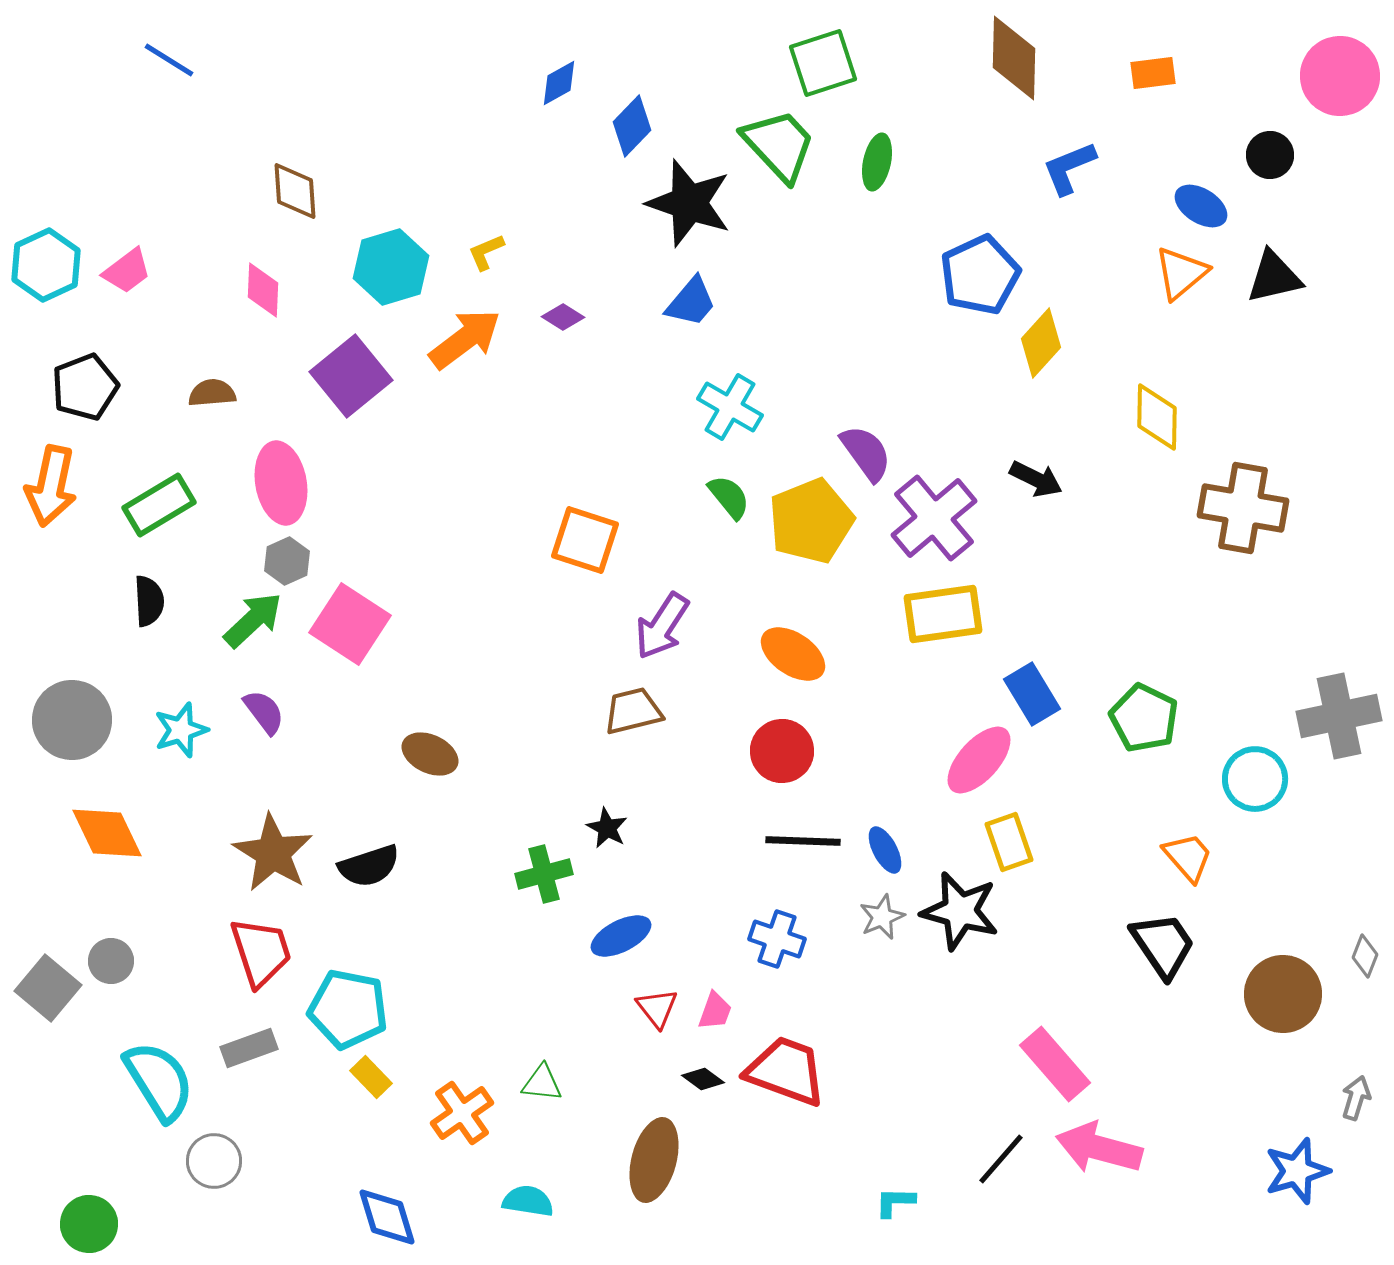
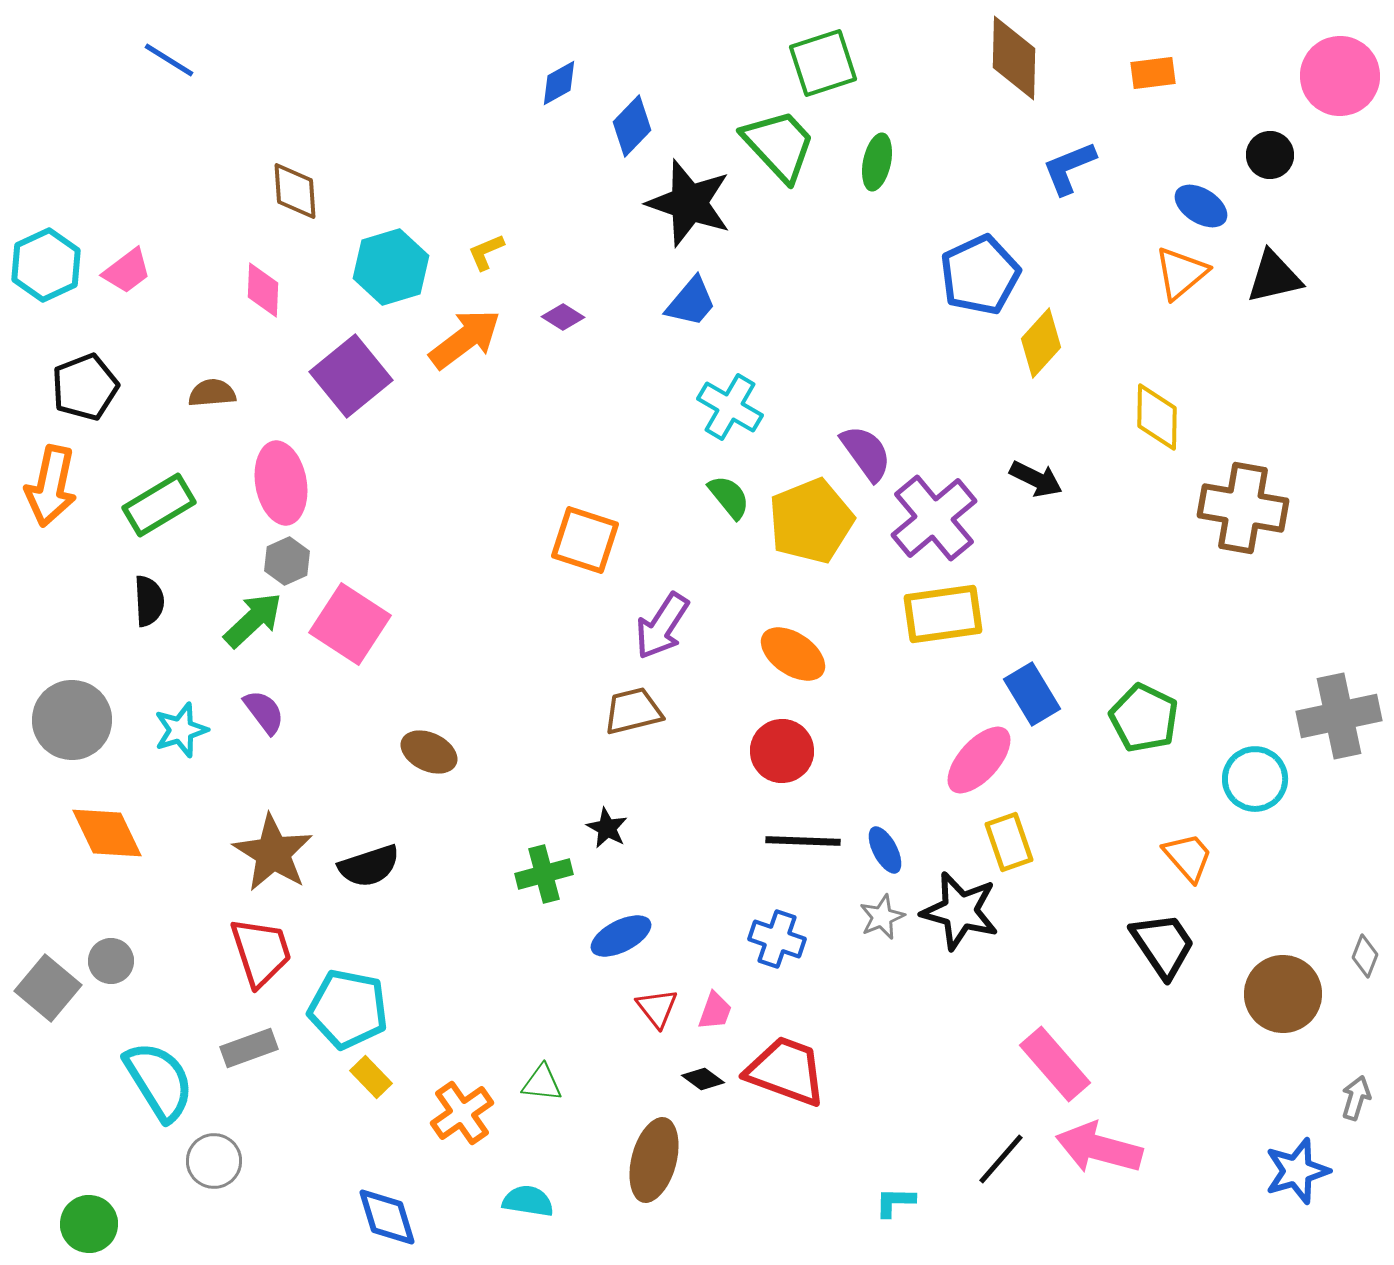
brown ellipse at (430, 754): moved 1 px left, 2 px up
